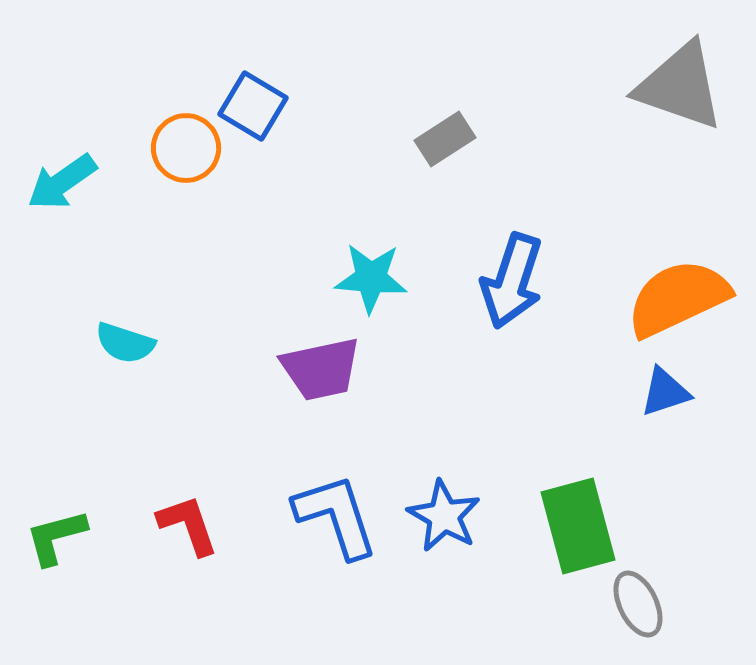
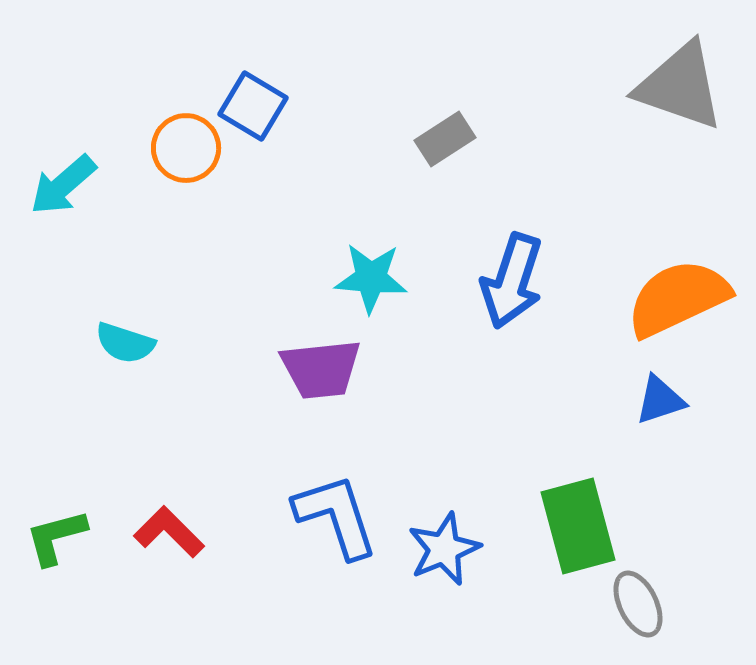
cyan arrow: moved 1 px right, 3 px down; rotated 6 degrees counterclockwise
purple trapezoid: rotated 6 degrees clockwise
blue triangle: moved 5 px left, 8 px down
blue star: moved 33 px down; rotated 20 degrees clockwise
red L-shape: moved 19 px left, 7 px down; rotated 26 degrees counterclockwise
